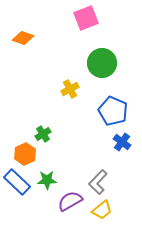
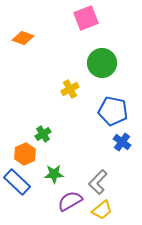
blue pentagon: rotated 12 degrees counterclockwise
green star: moved 7 px right, 6 px up
